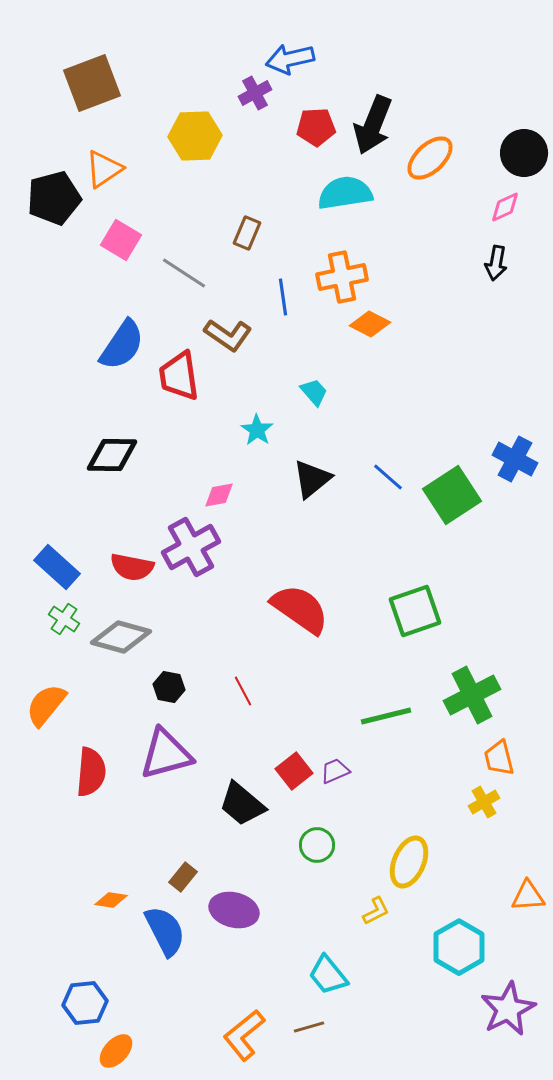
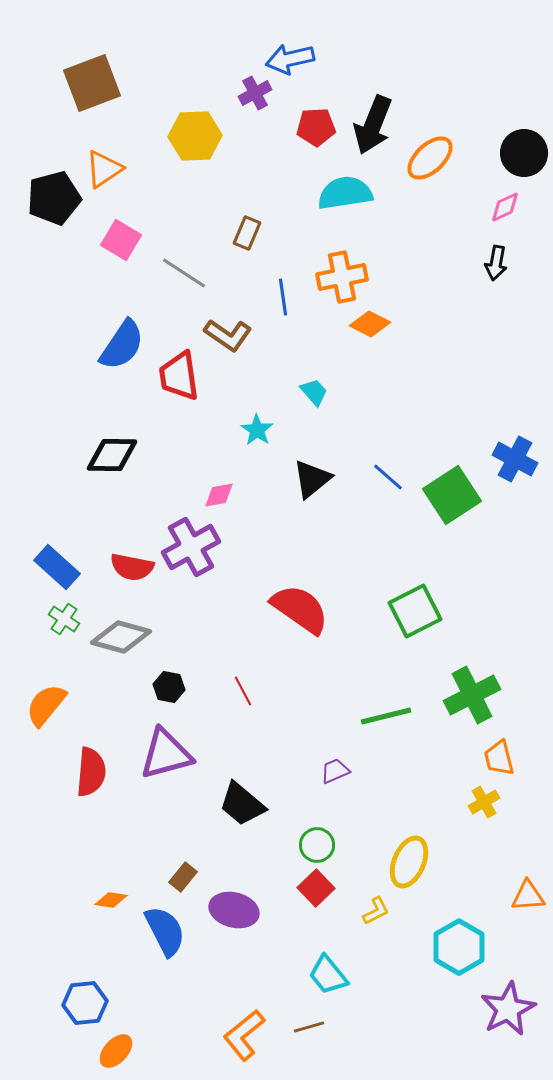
green square at (415, 611): rotated 8 degrees counterclockwise
red square at (294, 771): moved 22 px right, 117 px down; rotated 6 degrees counterclockwise
